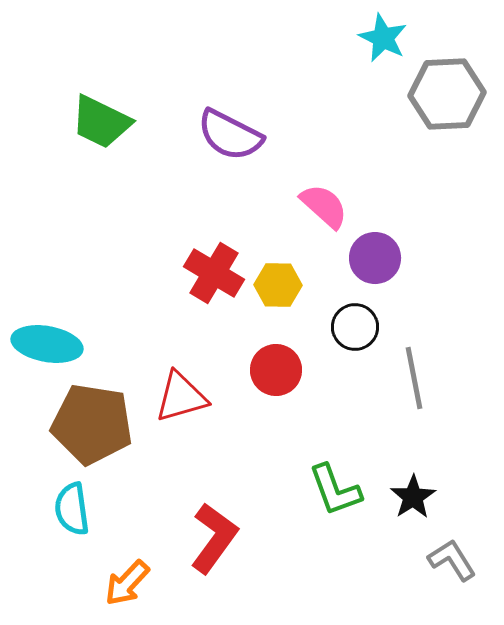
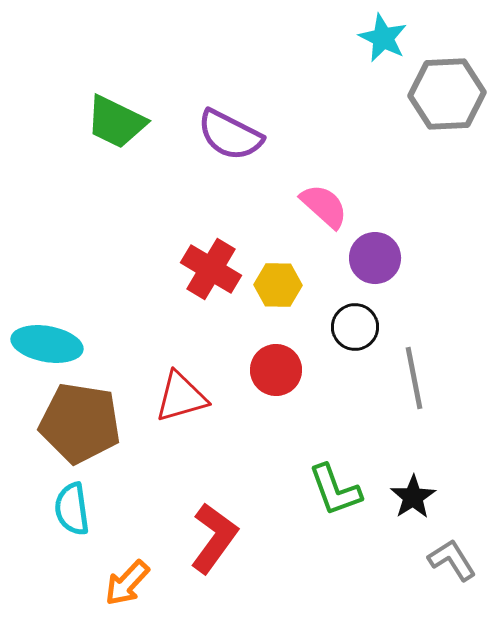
green trapezoid: moved 15 px right
red cross: moved 3 px left, 4 px up
brown pentagon: moved 12 px left, 1 px up
